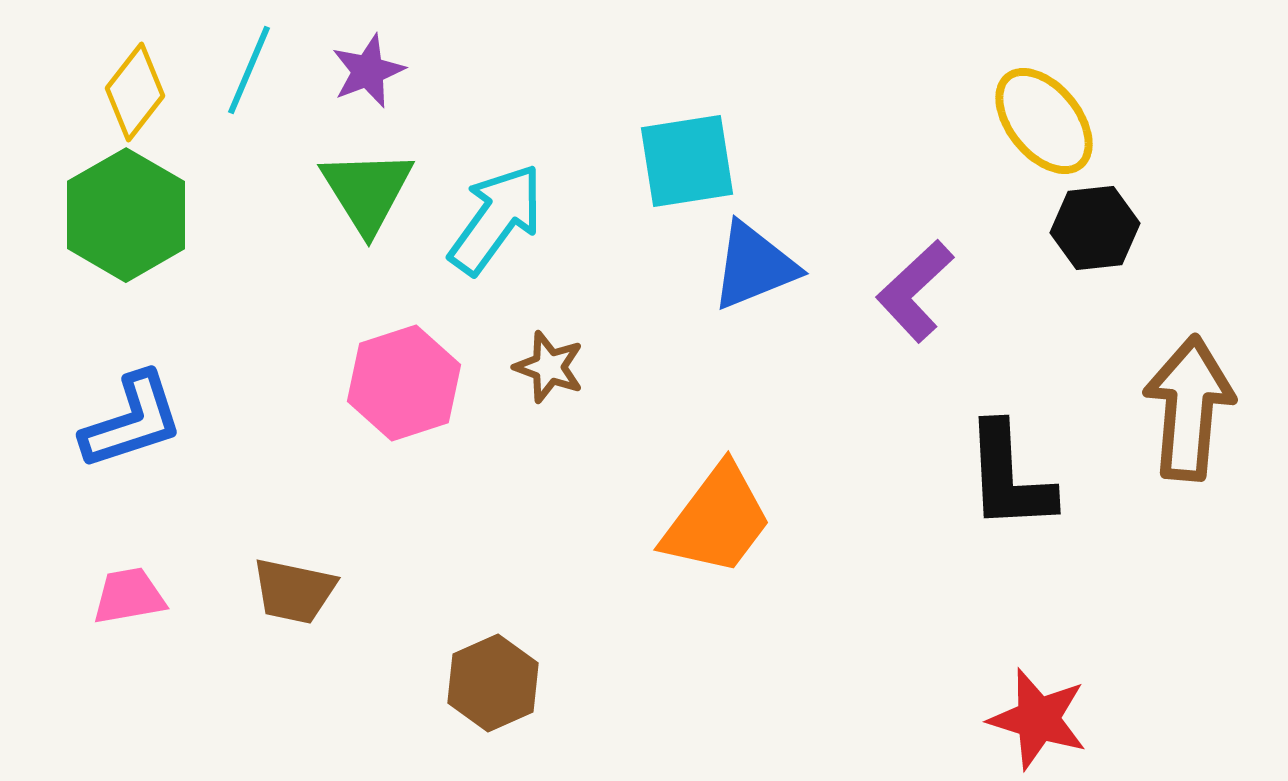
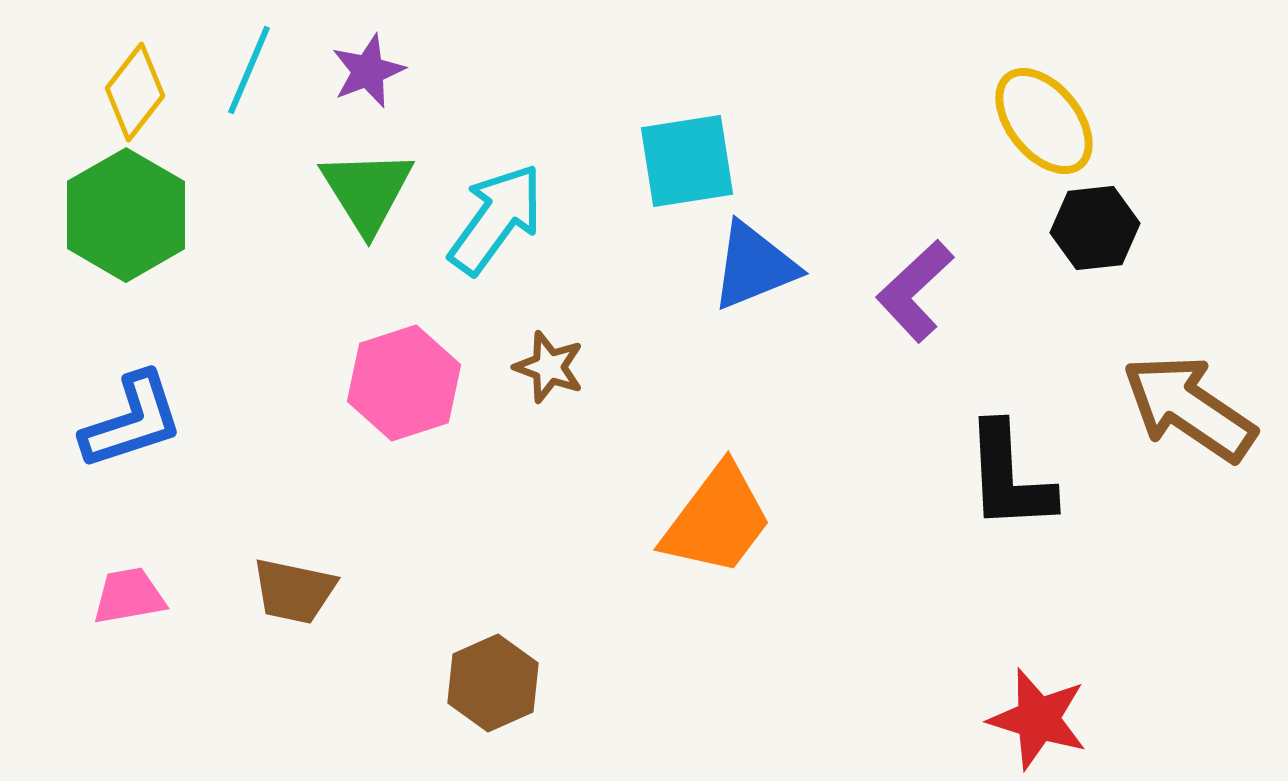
brown arrow: rotated 61 degrees counterclockwise
